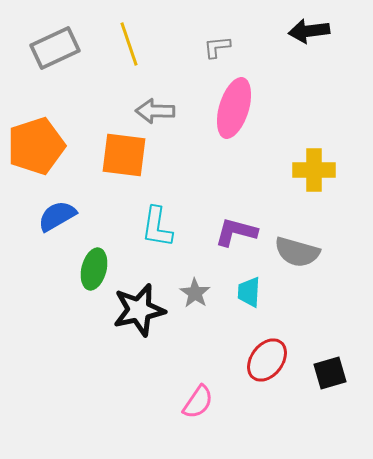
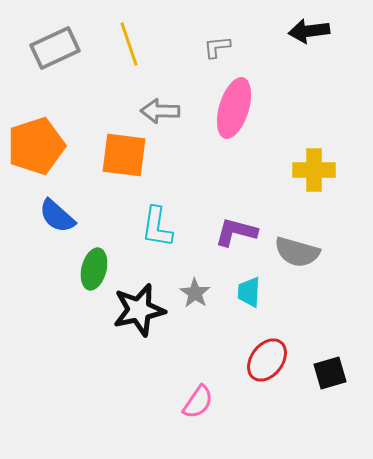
gray arrow: moved 5 px right
blue semicircle: rotated 108 degrees counterclockwise
